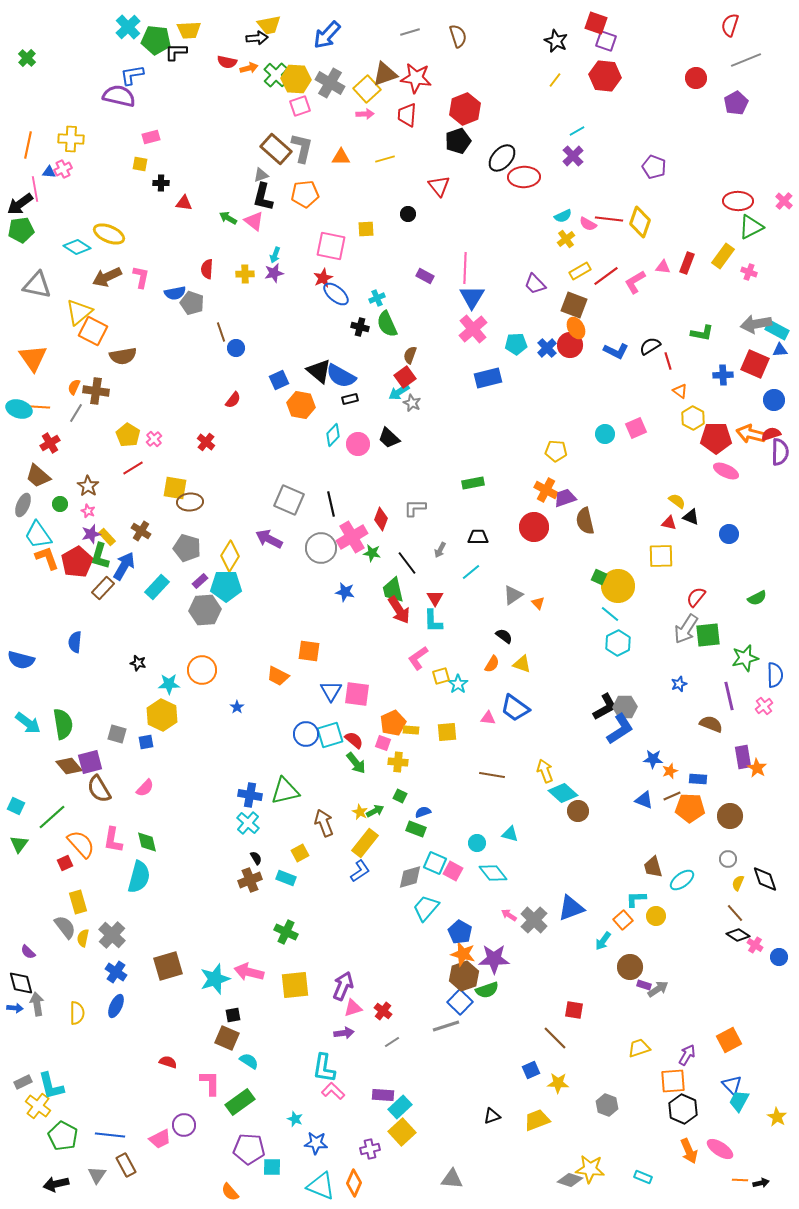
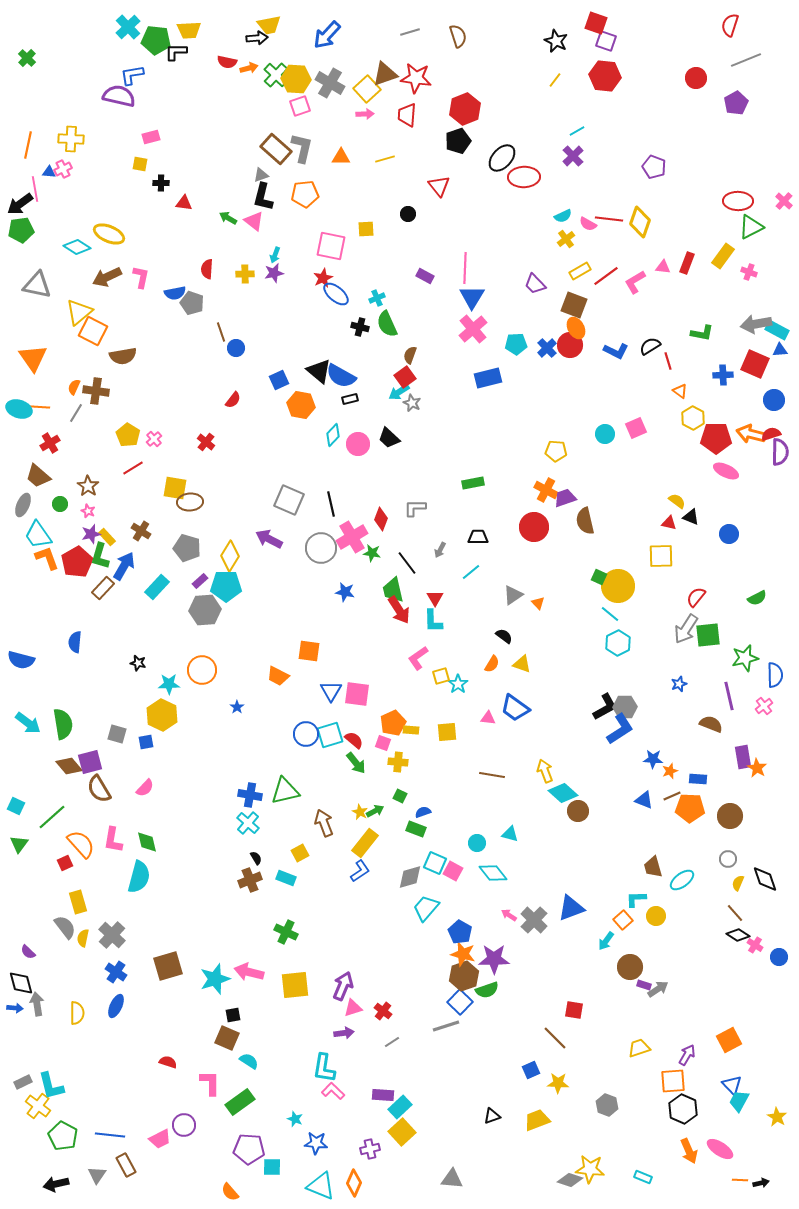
cyan arrow at (603, 941): moved 3 px right
